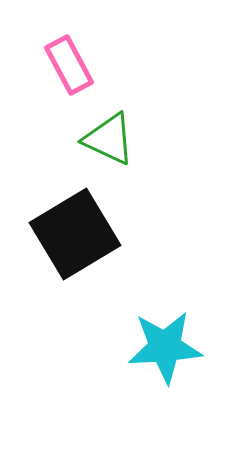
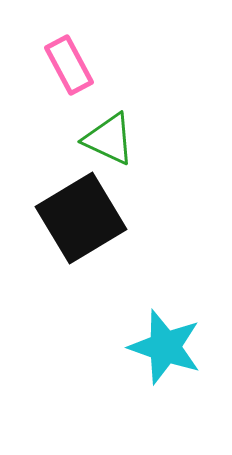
black square: moved 6 px right, 16 px up
cyan star: rotated 22 degrees clockwise
